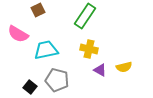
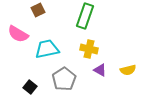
green rectangle: rotated 15 degrees counterclockwise
cyan trapezoid: moved 1 px right, 1 px up
yellow semicircle: moved 4 px right, 3 px down
gray pentagon: moved 7 px right, 1 px up; rotated 25 degrees clockwise
